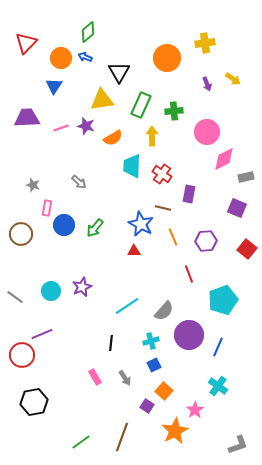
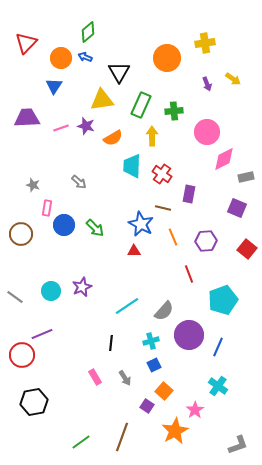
green arrow at (95, 228): rotated 84 degrees counterclockwise
